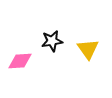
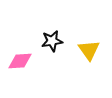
yellow triangle: moved 1 px right, 1 px down
